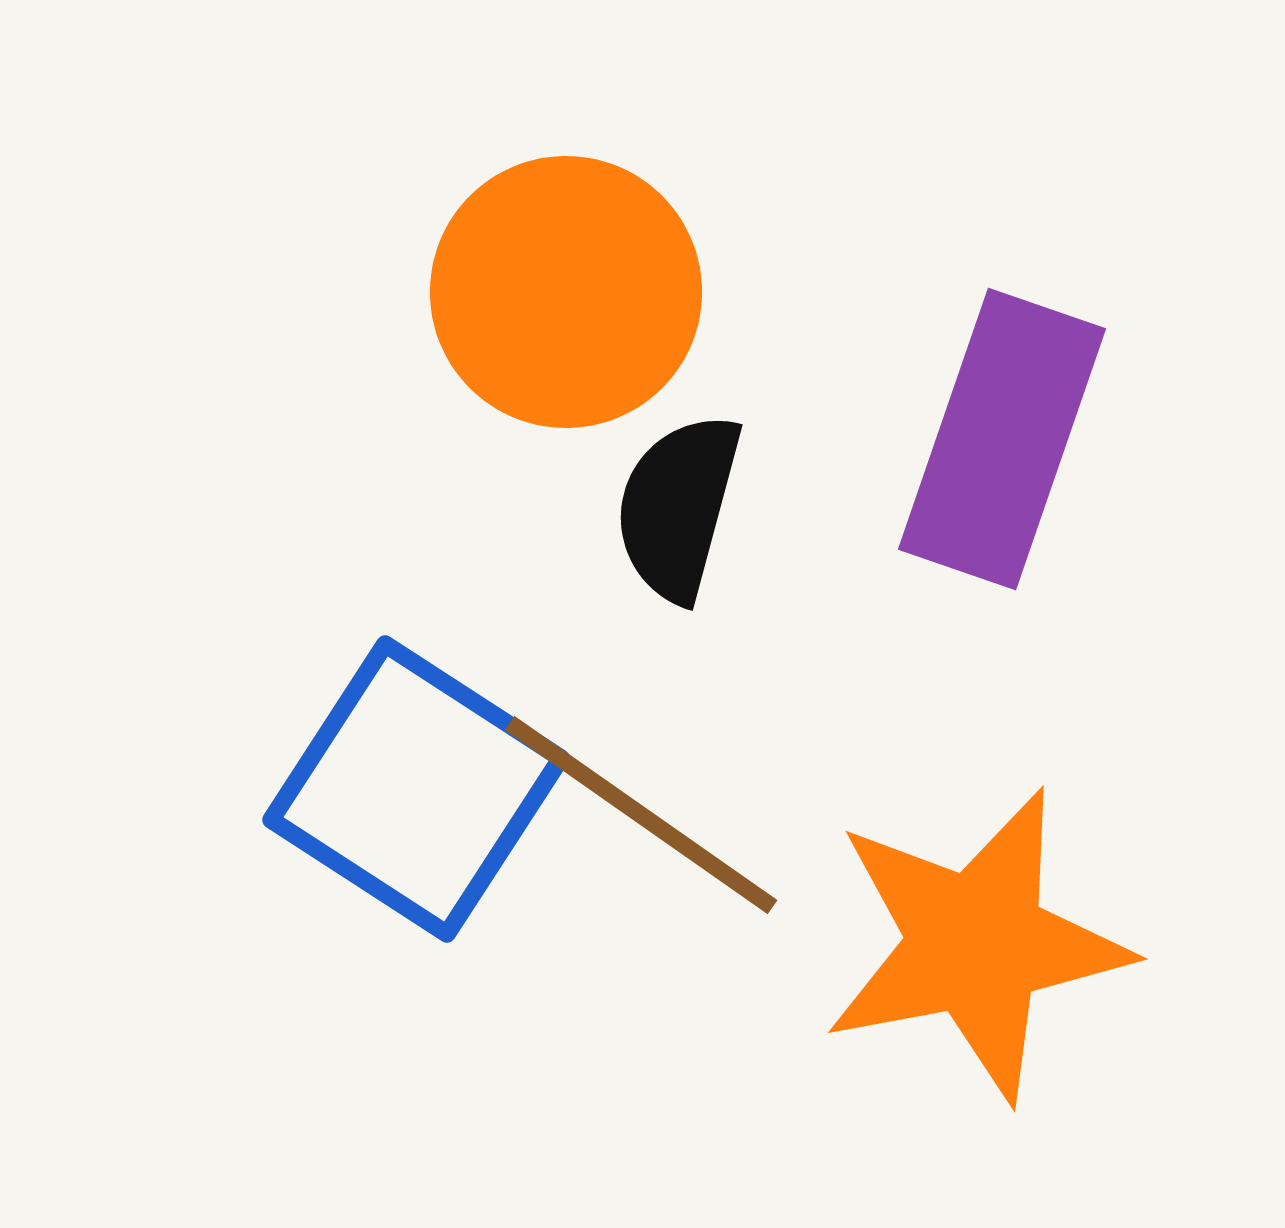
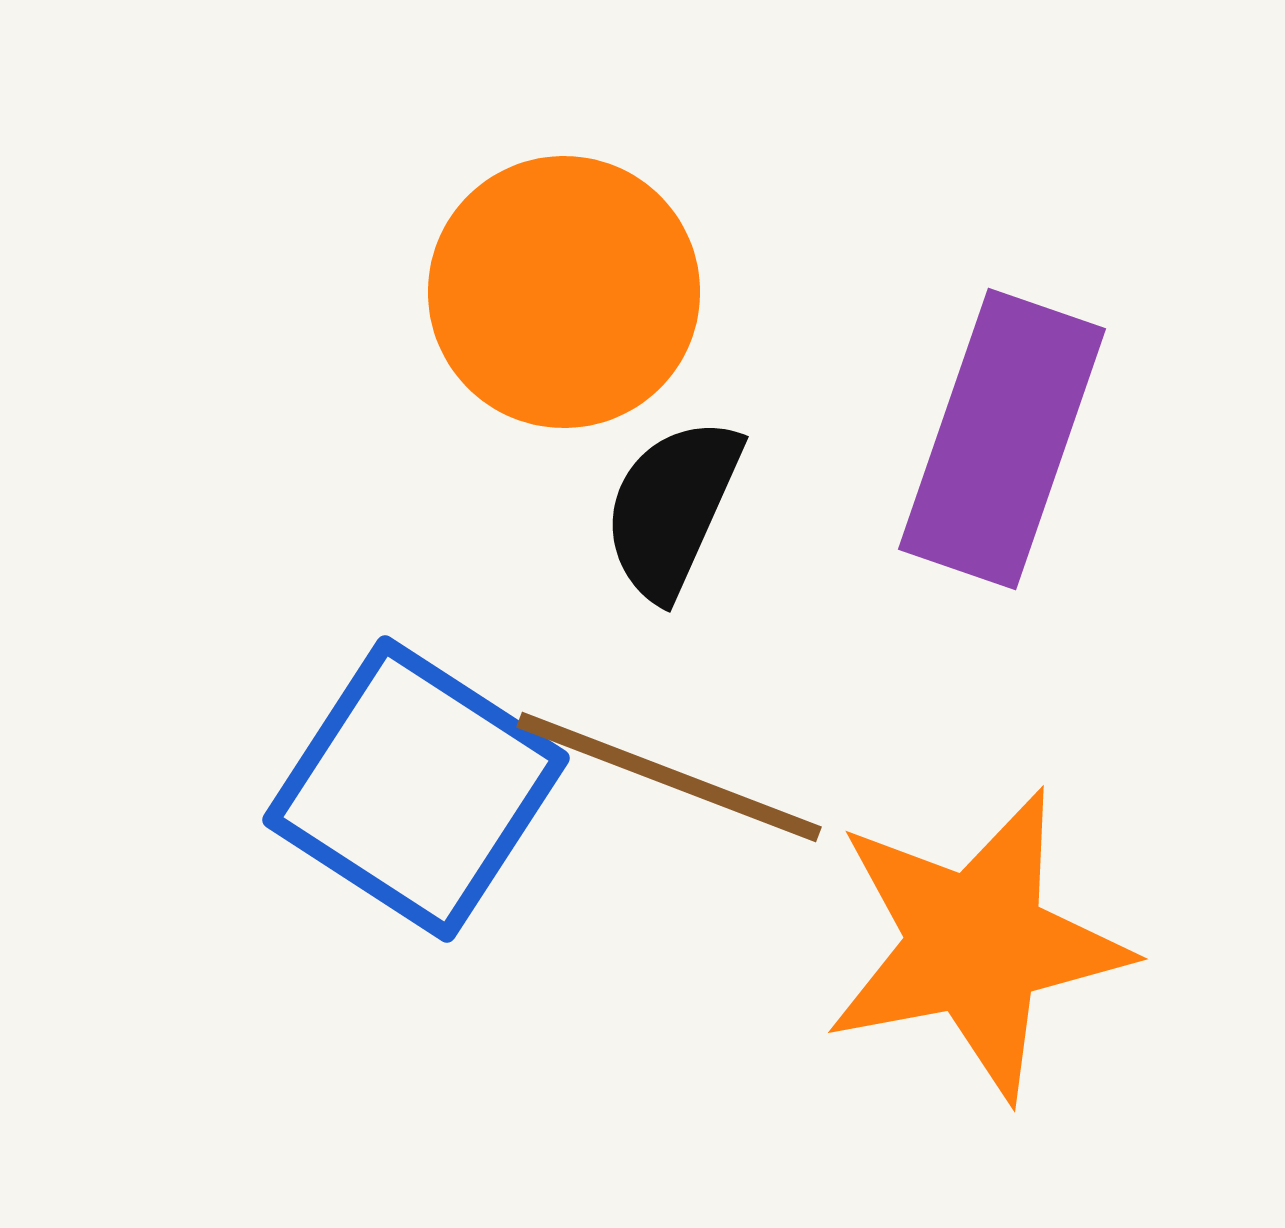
orange circle: moved 2 px left
black semicircle: moved 6 px left, 1 px down; rotated 9 degrees clockwise
brown line: moved 28 px right, 38 px up; rotated 14 degrees counterclockwise
